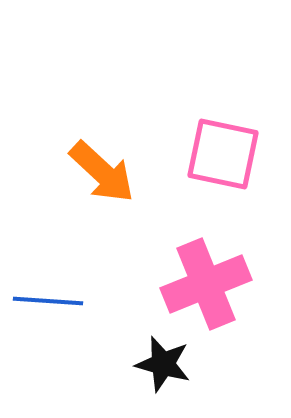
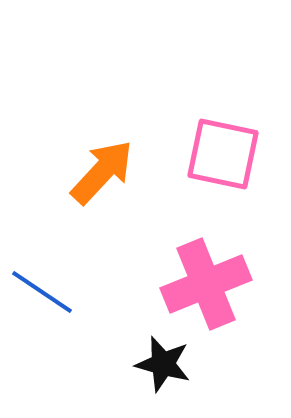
orange arrow: rotated 90 degrees counterclockwise
blue line: moved 6 px left, 9 px up; rotated 30 degrees clockwise
